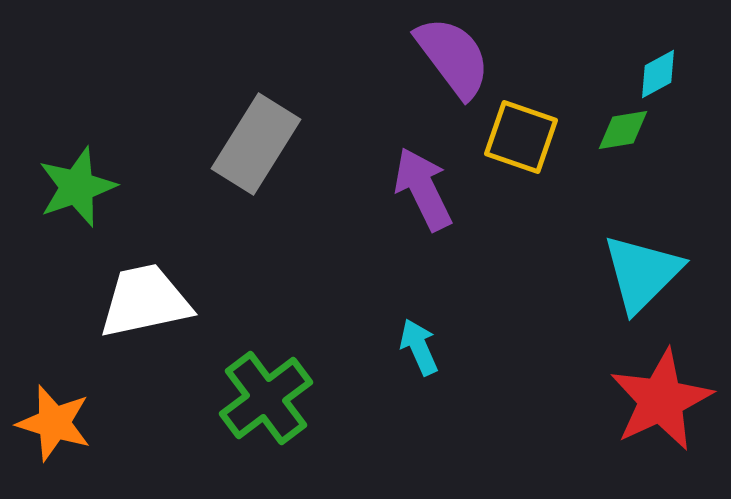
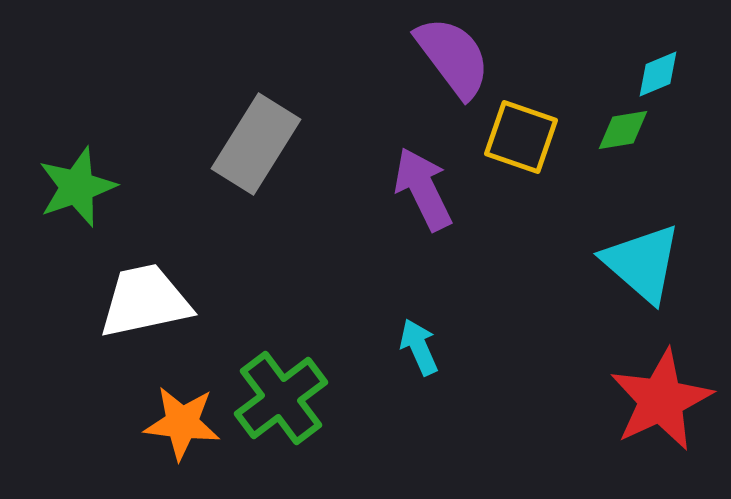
cyan diamond: rotated 6 degrees clockwise
cyan triangle: moved 10 px up; rotated 34 degrees counterclockwise
green cross: moved 15 px right
orange star: moved 128 px right; rotated 10 degrees counterclockwise
